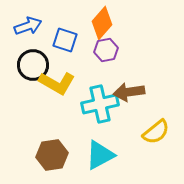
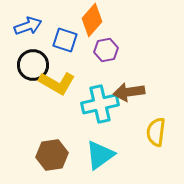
orange diamond: moved 10 px left, 3 px up
yellow semicircle: rotated 136 degrees clockwise
cyan triangle: rotated 8 degrees counterclockwise
